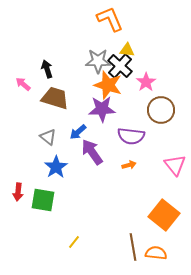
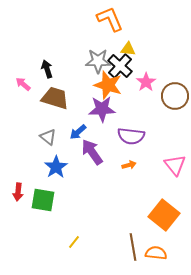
yellow triangle: moved 1 px right, 1 px up
brown circle: moved 14 px right, 14 px up
